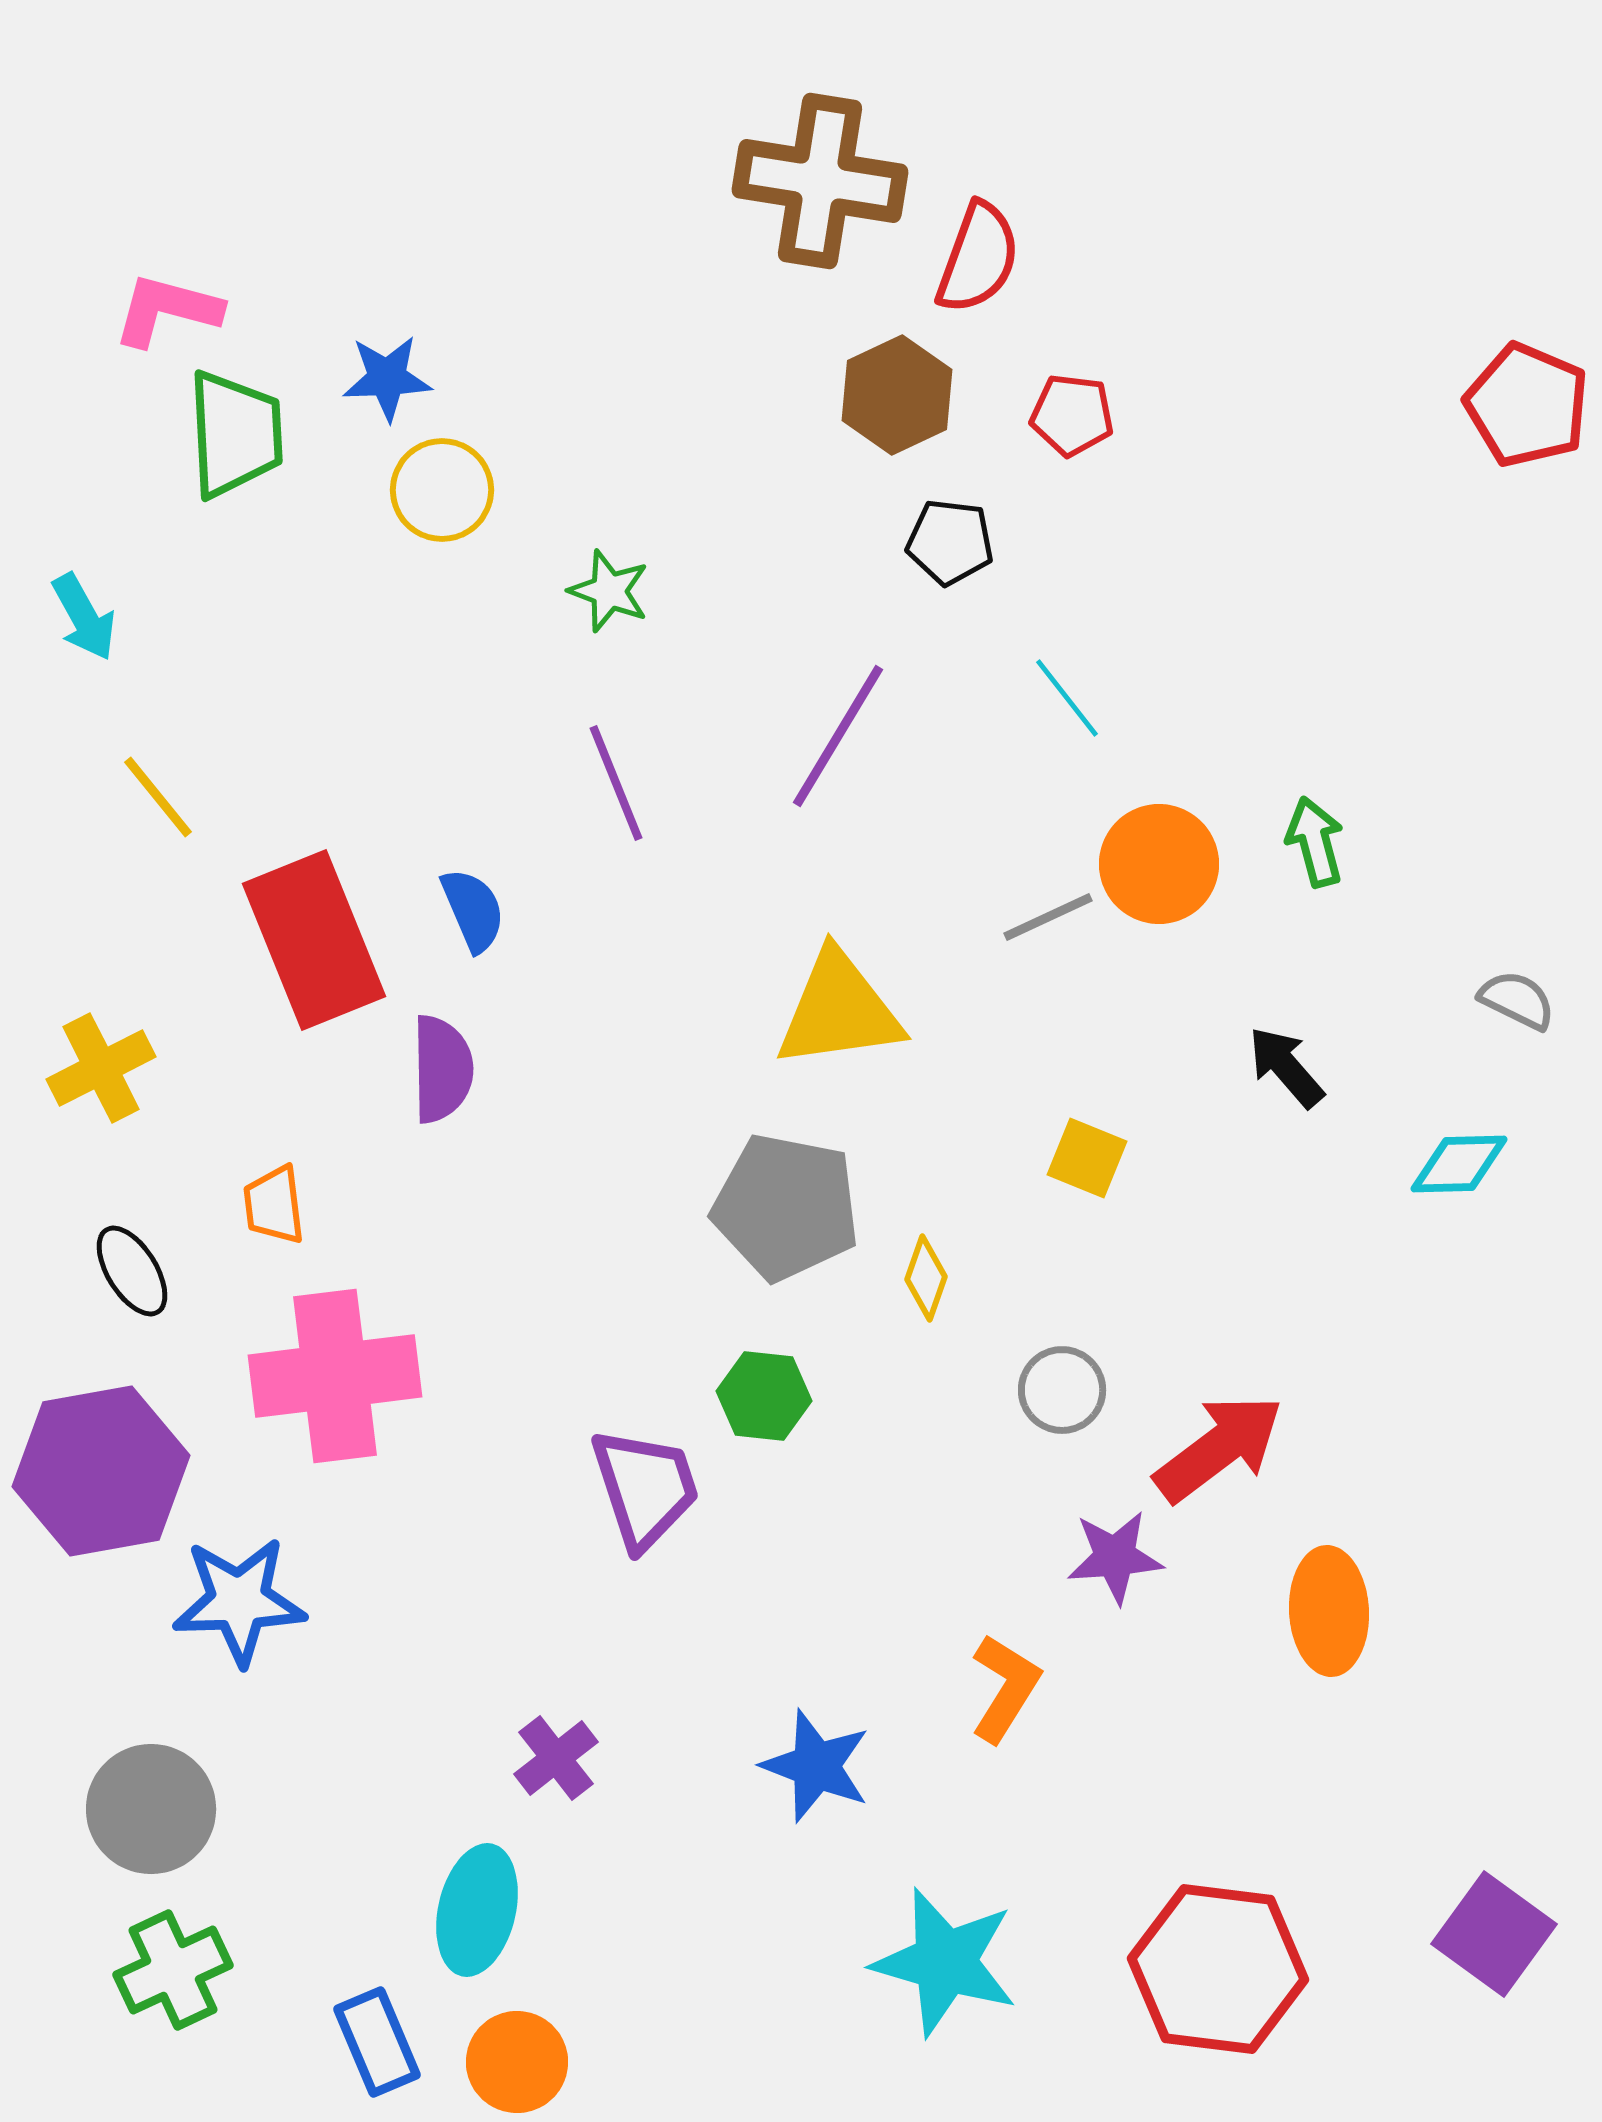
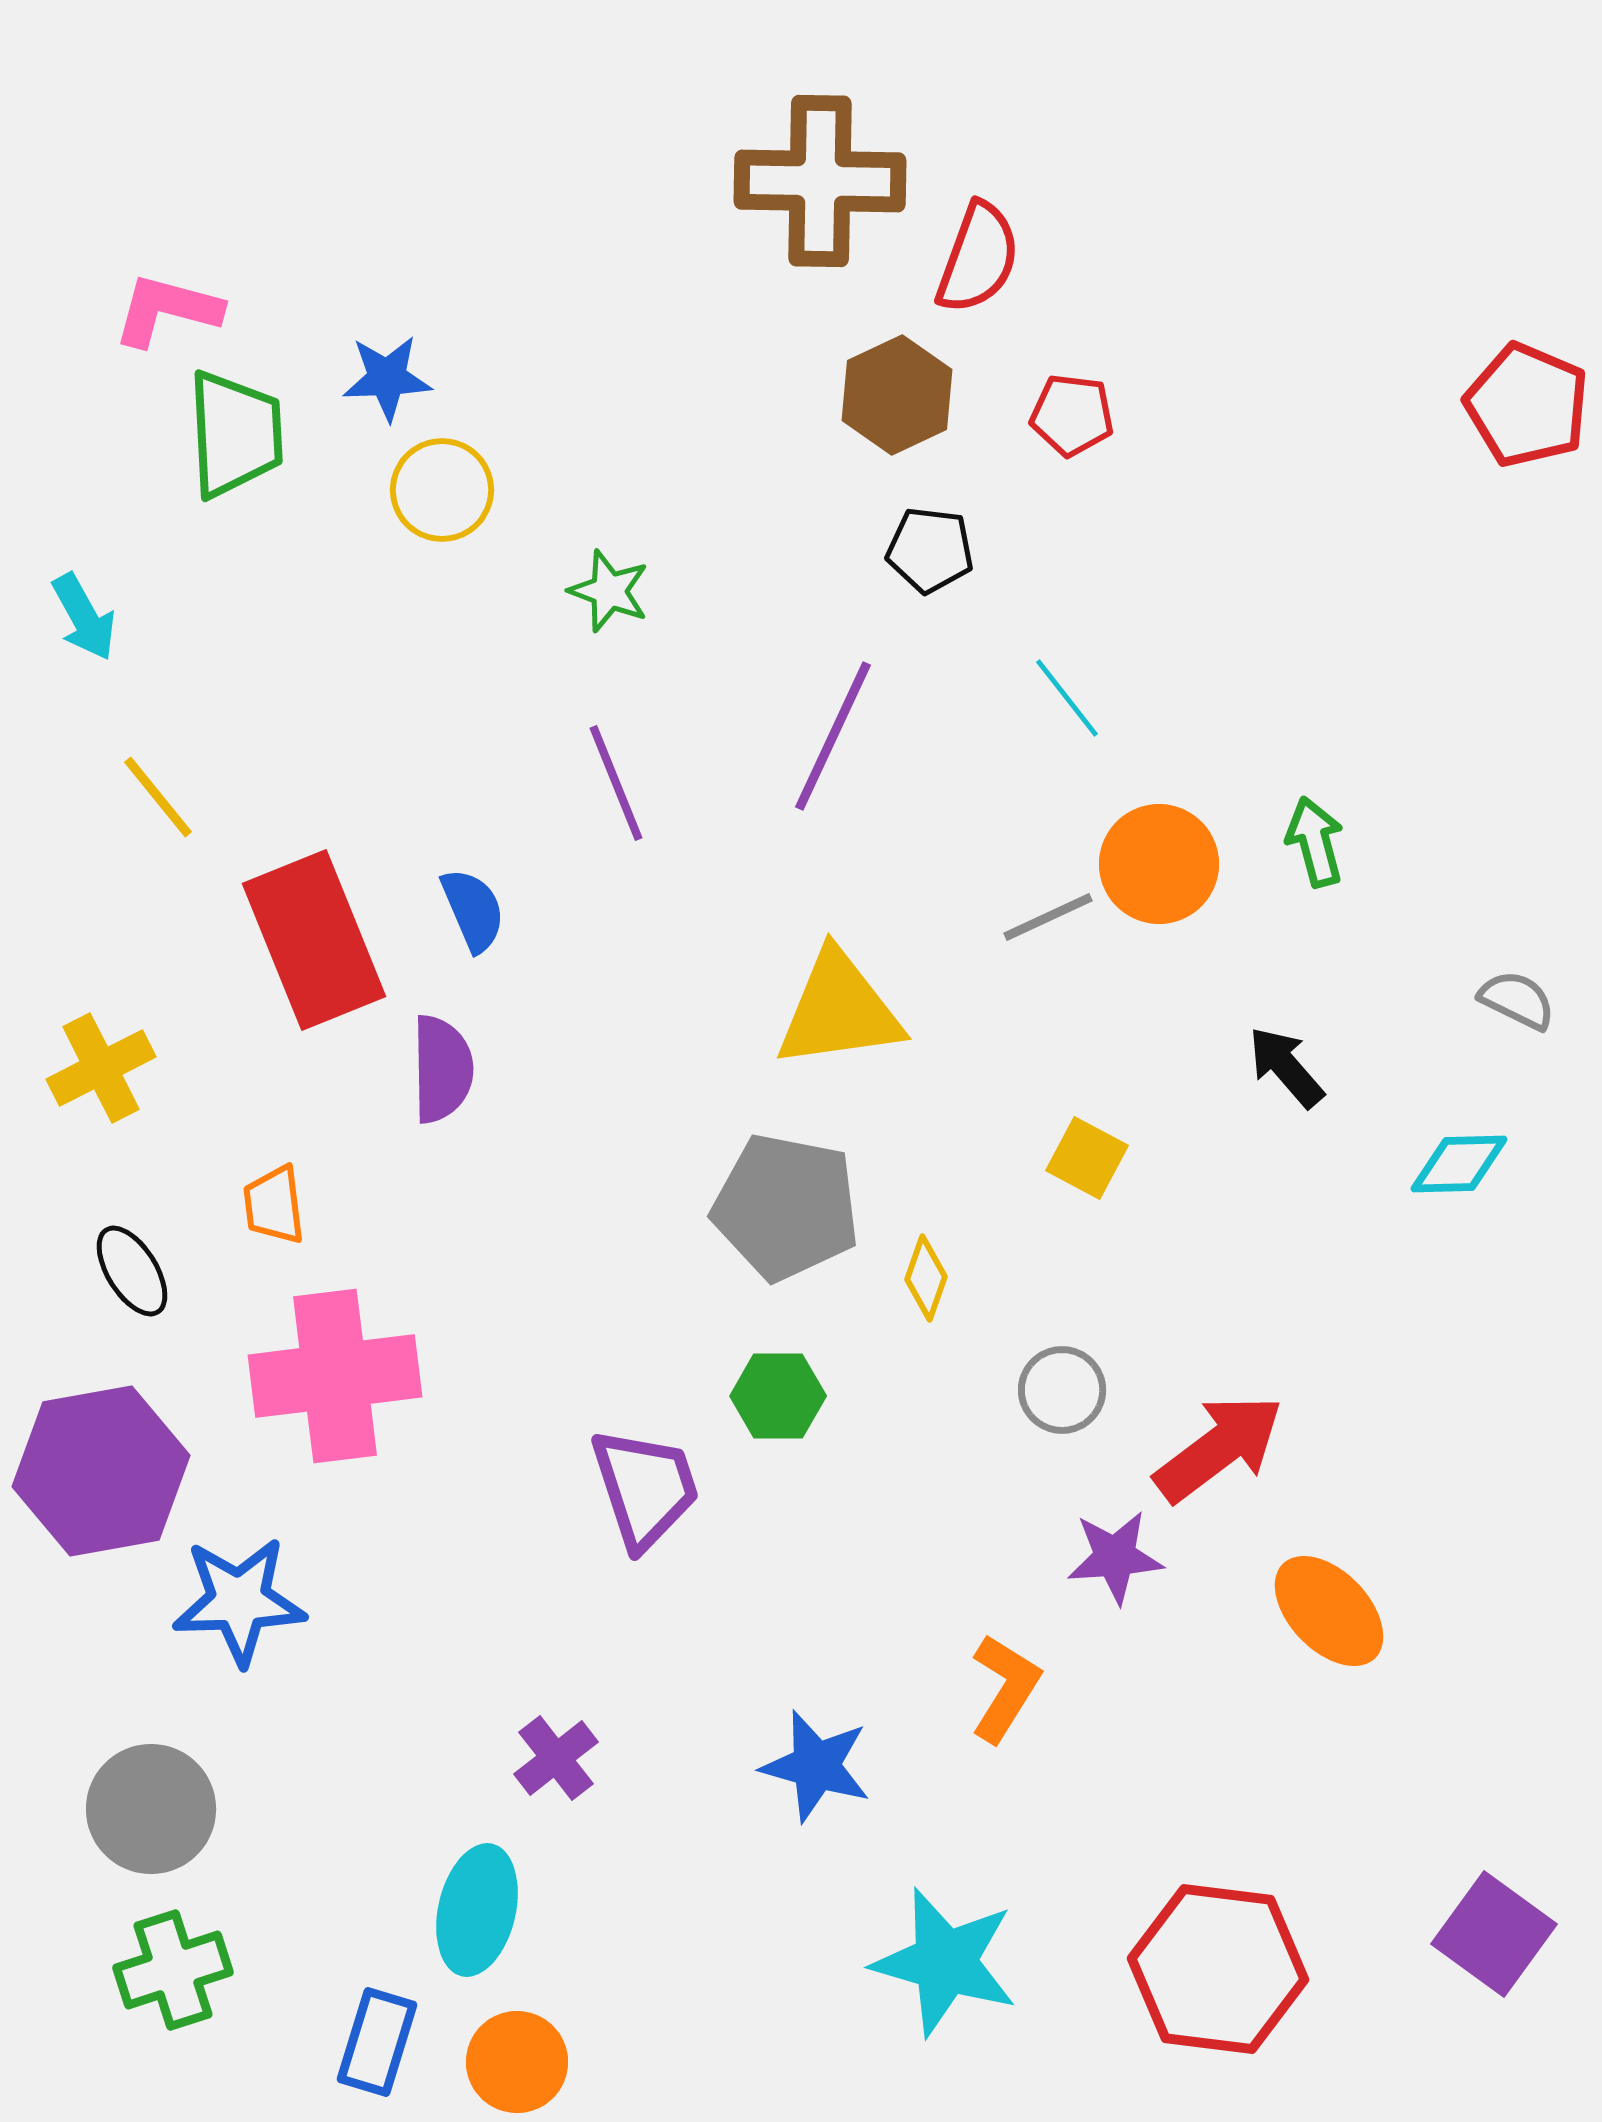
brown cross at (820, 181): rotated 8 degrees counterclockwise
black pentagon at (950, 542): moved 20 px left, 8 px down
purple line at (838, 736): moved 5 px left; rotated 6 degrees counterclockwise
yellow square at (1087, 1158): rotated 6 degrees clockwise
green hexagon at (764, 1396): moved 14 px right; rotated 6 degrees counterclockwise
orange ellipse at (1329, 1611): rotated 41 degrees counterclockwise
blue star at (816, 1766): rotated 5 degrees counterclockwise
green cross at (173, 1970): rotated 7 degrees clockwise
blue rectangle at (377, 2042): rotated 40 degrees clockwise
